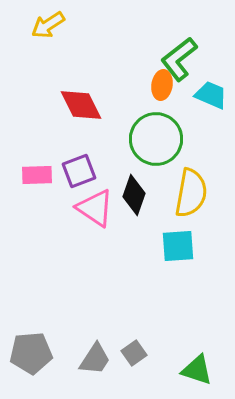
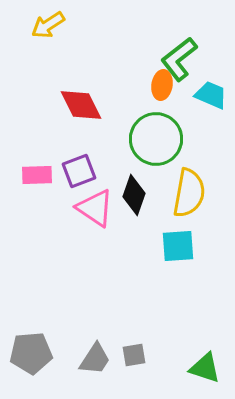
yellow semicircle: moved 2 px left
gray square: moved 2 px down; rotated 25 degrees clockwise
green triangle: moved 8 px right, 2 px up
